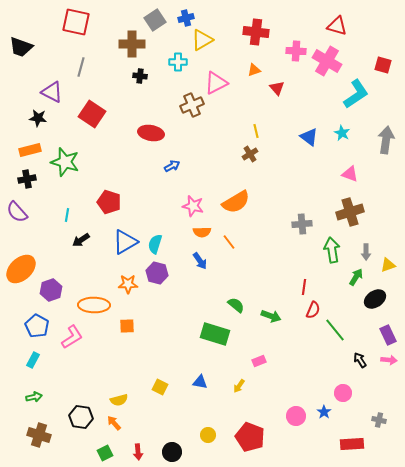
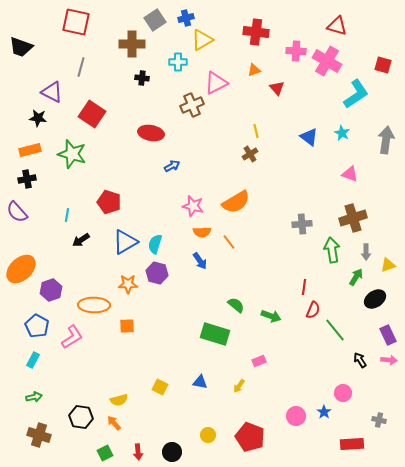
black cross at (140, 76): moved 2 px right, 2 px down
green star at (65, 162): moved 7 px right, 8 px up
brown cross at (350, 212): moved 3 px right, 6 px down
